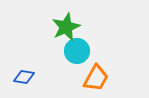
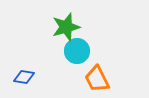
green star: rotated 8 degrees clockwise
orange trapezoid: moved 1 px right, 1 px down; rotated 124 degrees clockwise
